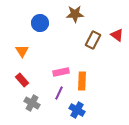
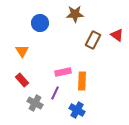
pink rectangle: moved 2 px right
purple line: moved 4 px left
gray cross: moved 3 px right
